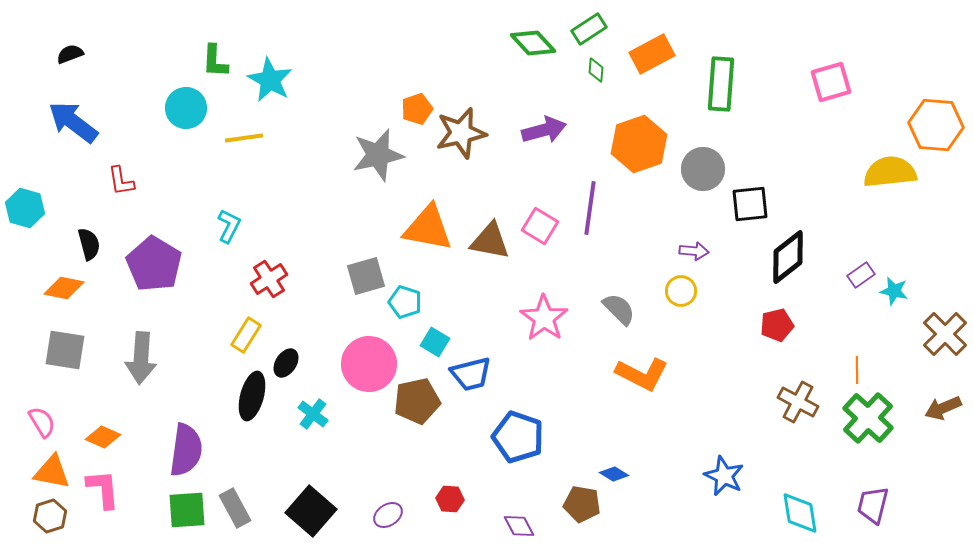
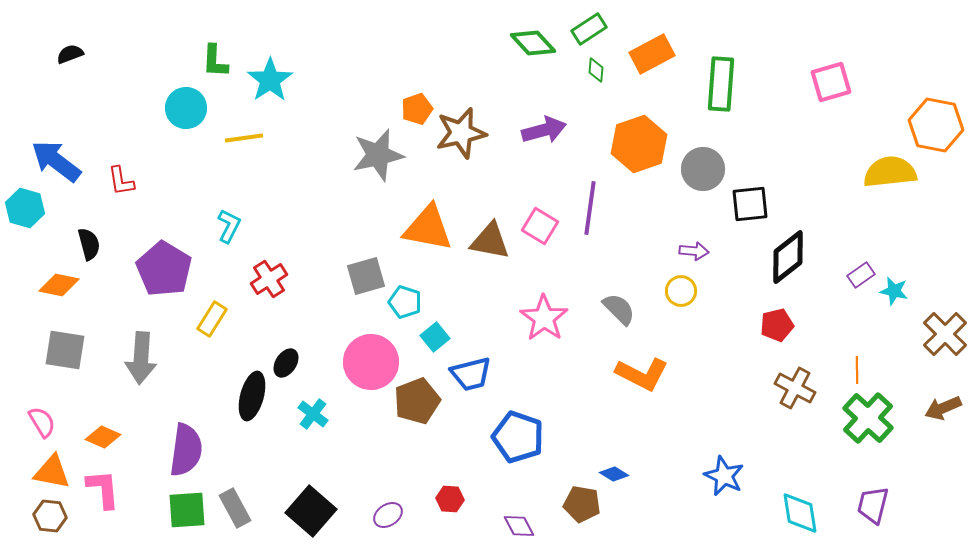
cyan star at (270, 80): rotated 9 degrees clockwise
blue arrow at (73, 122): moved 17 px left, 39 px down
orange hexagon at (936, 125): rotated 6 degrees clockwise
purple pentagon at (154, 264): moved 10 px right, 5 px down
orange diamond at (64, 288): moved 5 px left, 3 px up
yellow rectangle at (246, 335): moved 34 px left, 16 px up
cyan square at (435, 342): moved 5 px up; rotated 20 degrees clockwise
pink circle at (369, 364): moved 2 px right, 2 px up
brown pentagon at (417, 401): rotated 9 degrees counterclockwise
brown cross at (798, 402): moved 3 px left, 14 px up
brown hexagon at (50, 516): rotated 24 degrees clockwise
